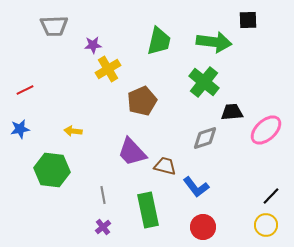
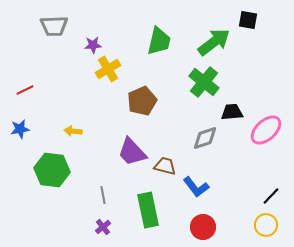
black square: rotated 12 degrees clockwise
green arrow: rotated 44 degrees counterclockwise
